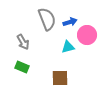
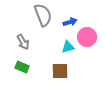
gray semicircle: moved 4 px left, 4 px up
pink circle: moved 2 px down
brown square: moved 7 px up
